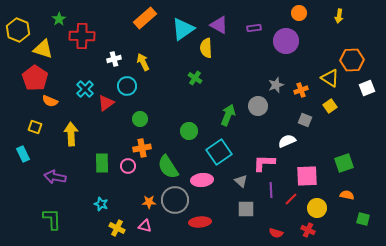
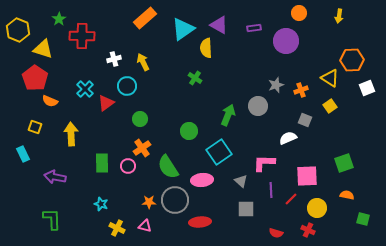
white semicircle at (287, 141): moved 1 px right, 3 px up
orange cross at (142, 148): rotated 24 degrees counterclockwise
